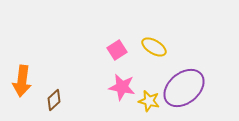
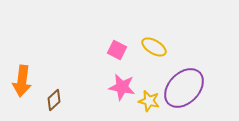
pink square: rotated 30 degrees counterclockwise
purple ellipse: rotated 6 degrees counterclockwise
